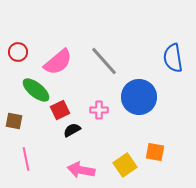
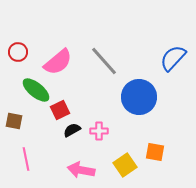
blue semicircle: rotated 52 degrees clockwise
pink cross: moved 21 px down
